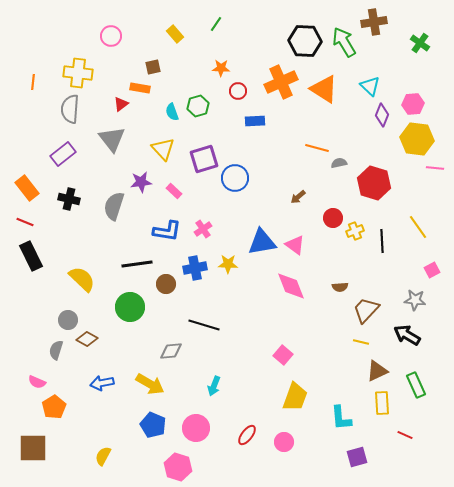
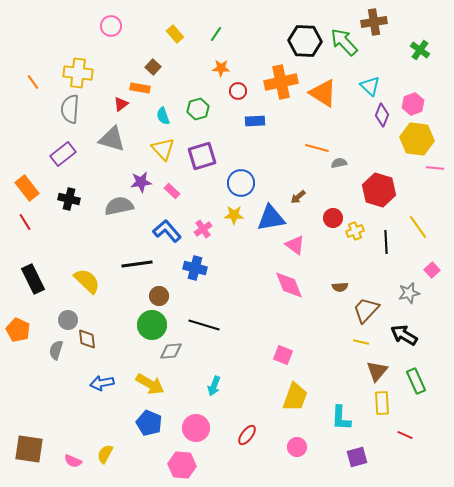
green line at (216, 24): moved 10 px down
pink circle at (111, 36): moved 10 px up
green arrow at (344, 42): rotated 12 degrees counterclockwise
green cross at (420, 43): moved 7 px down
brown square at (153, 67): rotated 35 degrees counterclockwise
orange line at (33, 82): rotated 42 degrees counterclockwise
orange cross at (281, 82): rotated 12 degrees clockwise
orange triangle at (324, 89): moved 1 px left, 4 px down
pink hexagon at (413, 104): rotated 15 degrees counterclockwise
green hexagon at (198, 106): moved 3 px down
cyan semicircle at (172, 112): moved 9 px left, 4 px down
gray triangle at (112, 139): rotated 36 degrees counterclockwise
purple square at (204, 159): moved 2 px left, 3 px up
blue circle at (235, 178): moved 6 px right, 5 px down
red hexagon at (374, 183): moved 5 px right, 7 px down
pink rectangle at (174, 191): moved 2 px left
gray semicircle at (114, 206): moved 5 px right; rotated 60 degrees clockwise
red line at (25, 222): rotated 36 degrees clockwise
blue L-shape at (167, 231): rotated 140 degrees counterclockwise
black line at (382, 241): moved 4 px right, 1 px down
blue triangle at (262, 242): moved 9 px right, 24 px up
black rectangle at (31, 256): moved 2 px right, 23 px down
yellow star at (228, 264): moved 6 px right, 49 px up
blue cross at (195, 268): rotated 25 degrees clockwise
pink square at (432, 270): rotated 14 degrees counterclockwise
yellow semicircle at (82, 279): moved 5 px right, 2 px down
brown circle at (166, 284): moved 7 px left, 12 px down
pink diamond at (291, 286): moved 2 px left, 1 px up
gray star at (415, 300): moved 6 px left, 7 px up; rotated 20 degrees counterclockwise
green circle at (130, 307): moved 22 px right, 18 px down
black arrow at (407, 335): moved 3 px left
brown diamond at (87, 339): rotated 55 degrees clockwise
pink square at (283, 355): rotated 18 degrees counterclockwise
brown triangle at (377, 371): rotated 25 degrees counterclockwise
pink semicircle at (37, 382): moved 36 px right, 79 px down
green rectangle at (416, 385): moved 4 px up
orange pentagon at (54, 407): moved 36 px left, 77 px up; rotated 15 degrees counterclockwise
cyan L-shape at (341, 418): rotated 8 degrees clockwise
blue pentagon at (153, 425): moved 4 px left, 2 px up
pink circle at (284, 442): moved 13 px right, 5 px down
brown square at (33, 448): moved 4 px left, 1 px down; rotated 8 degrees clockwise
yellow semicircle at (103, 456): moved 2 px right, 2 px up
pink hexagon at (178, 467): moved 4 px right, 2 px up; rotated 12 degrees counterclockwise
